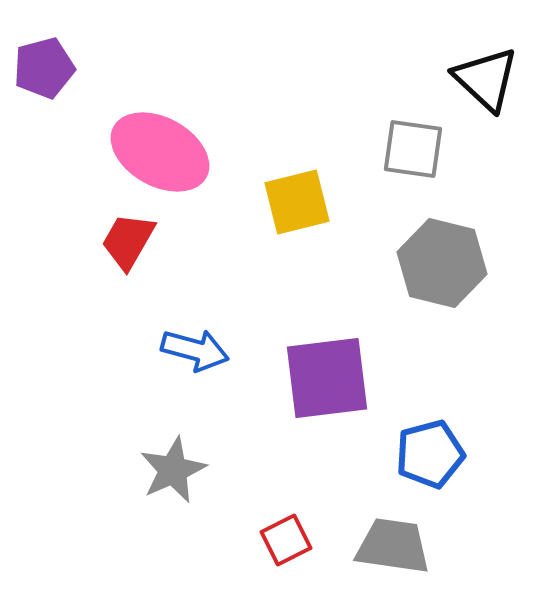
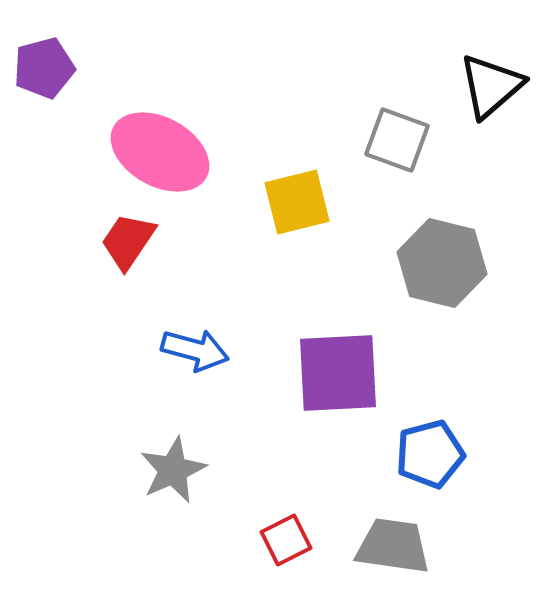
black triangle: moved 5 px right, 7 px down; rotated 36 degrees clockwise
gray square: moved 16 px left, 9 px up; rotated 12 degrees clockwise
red trapezoid: rotated 4 degrees clockwise
purple square: moved 11 px right, 5 px up; rotated 4 degrees clockwise
